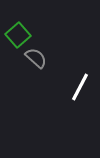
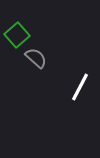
green square: moved 1 px left
